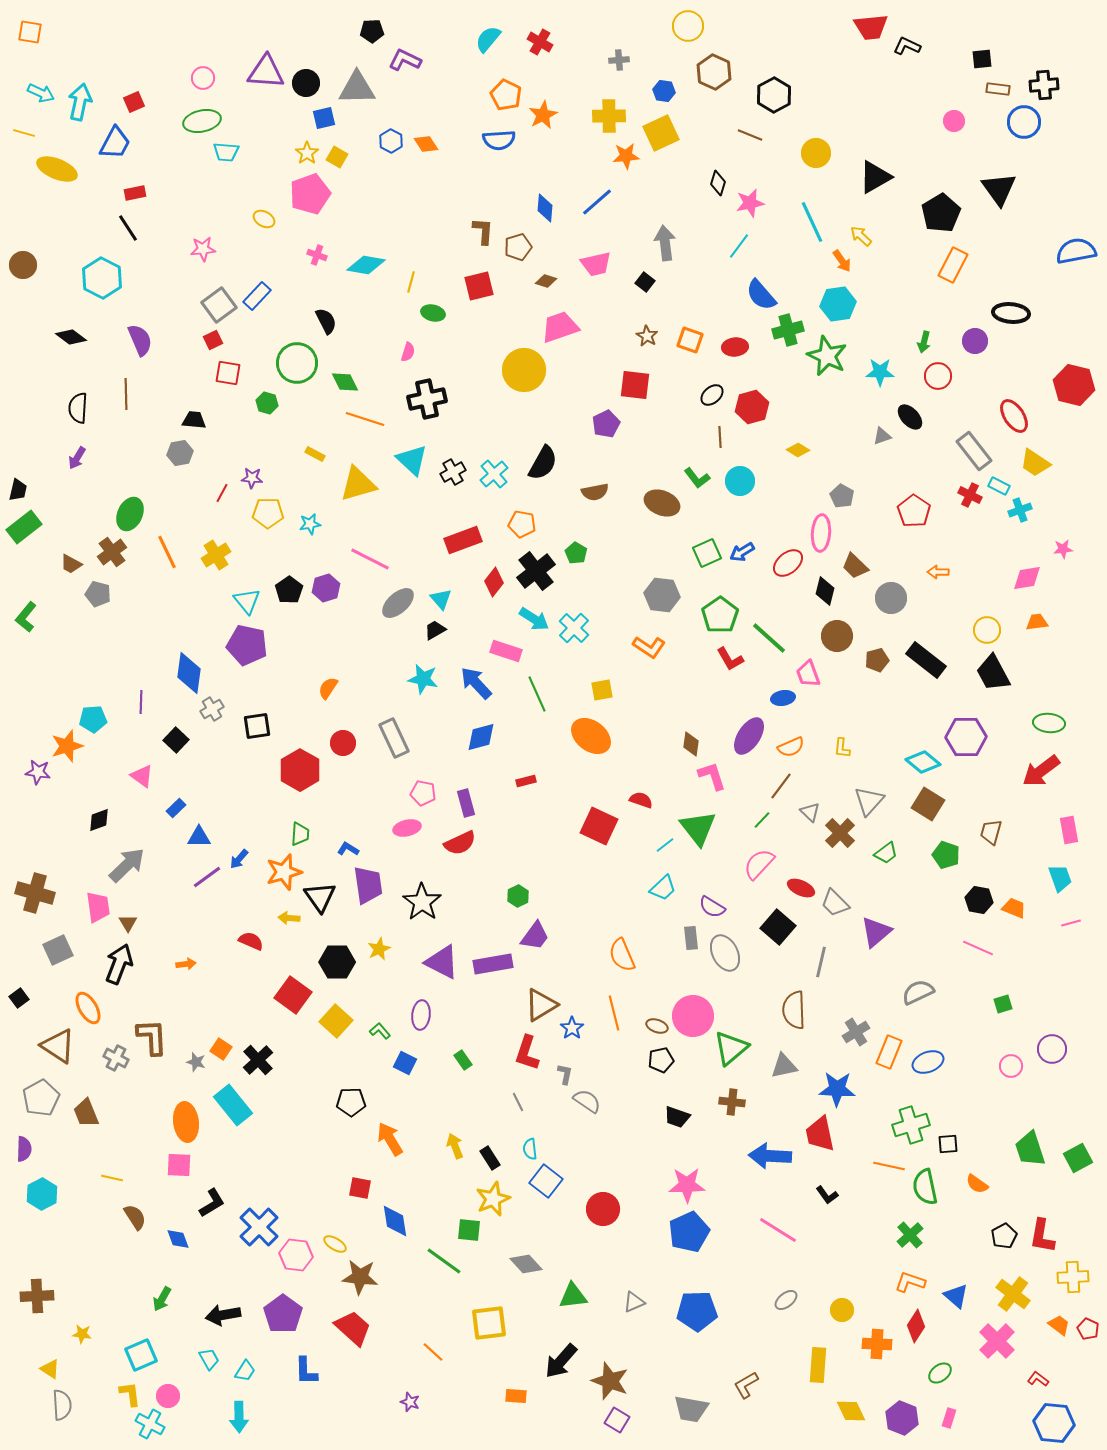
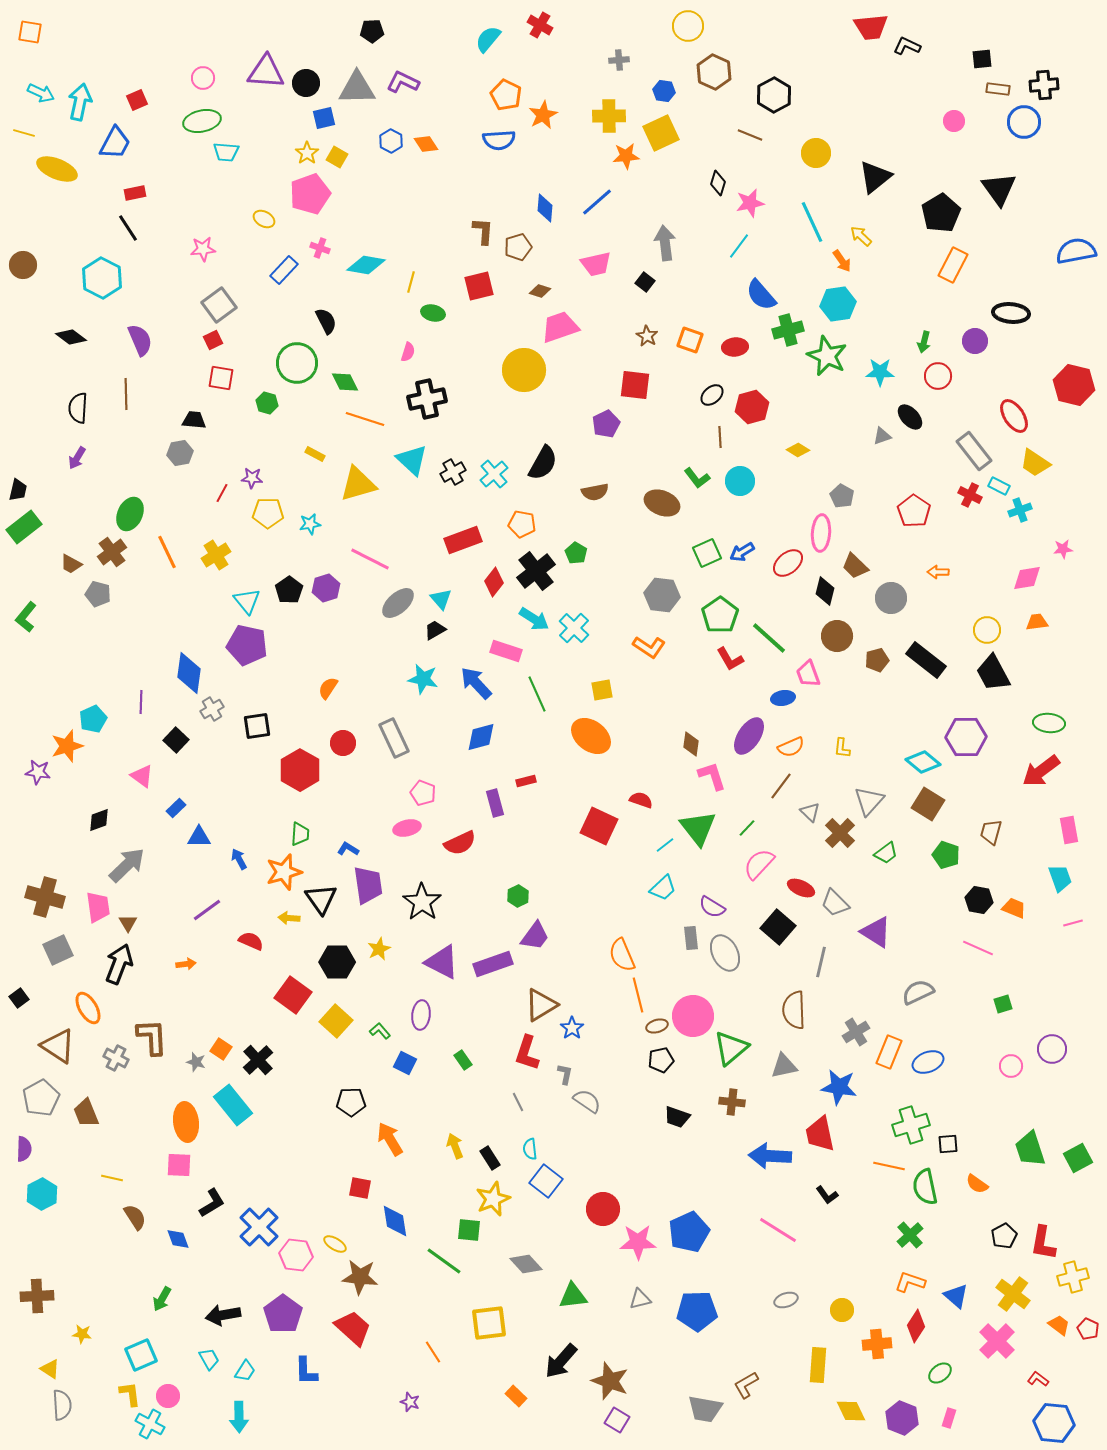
red cross at (540, 42): moved 17 px up
purple L-shape at (405, 60): moved 2 px left, 22 px down
red square at (134, 102): moved 3 px right, 2 px up
black triangle at (875, 177): rotated 9 degrees counterclockwise
pink cross at (317, 255): moved 3 px right, 7 px up
brown diamond at (546, 281): moved 6 px left, 10 px down
blue rectangle at (257, 296): moved 27 px right, 26 px up
red square at (228, 373): moved 7 px left, 5 px down
cyan pentagon at (93, 719): rotated 20 degrees counterclockwise
pink pentagon at (423, 793): rotated 10 degrees clockwise
purple rectangle at (466, 803): moved 29 px right
green line at (762, 820): moved 15 px left, 8 px down
blue arrow at (239, 859): rotated 110 degrees clockwise
purple line at (207, 877): moved 33 px down
brown cross at (35, 893): moved 10 px right, 4 px down
black triangle at (320, 897): moved 1 px right, 2 px down
pink line at (1071, 923): moved 2 px right
purple triangle at (876, 932): rotated 48 degrees counterclockwise
purple rectangle at (493, 964): rotated 9 degrees counterclockwise
orange line at (614, 1013): moved 24 px right, 18 px up
brown ellipse at (657, 1026): rotated 35 degrees counterclockwise
blue star at (837, 1089): moved 2 px right, 2 px up; rotated 6 degrees clockwise
pink star at (687, 1185): moved 49 px left, 57 px down
red L-shape at (1042, 1236): moved 1 px right, 7 px down
yellow cross at (1073, 1277): rotated 12 degrees counterclockwise
gray ellipse at (786, 1300): rotated 20 degrees clockwise
gray triangle at (634, 1302): moved 6 px right, 3 px up; rotated 10 degrees clockwise
orange cross at (877, 1344): rotated 8 degrees counterclockwise
orange line at (433, 1352): rotated 15 degrees clockwise
orange rectangle at (516, 1396): rotated 40 degrees clockwise
gray trapezoid at (691, 1409): moved 14 px right
